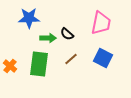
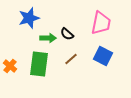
blue star: rotated 15 degrees counterclockwise
blue square: moved 2 px up
